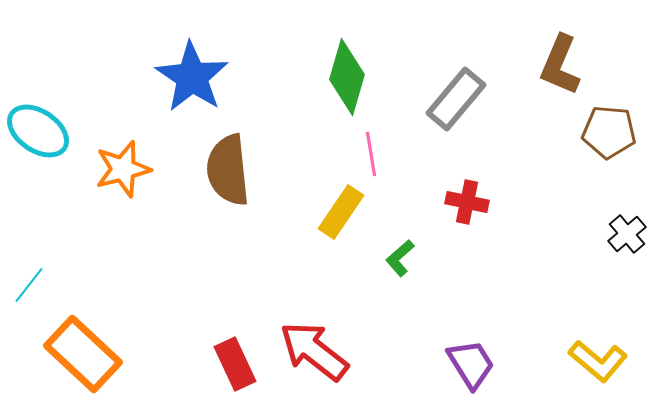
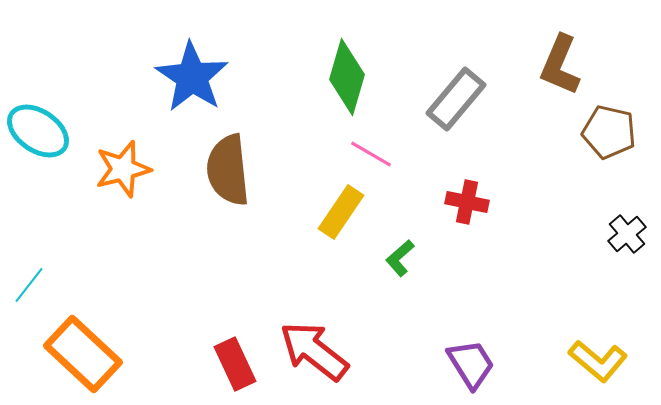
brown pentagon: rotated 8 degrees clockwise
pink line: rotated 51 degrees counterclockwise
